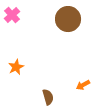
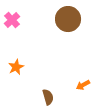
pink cross: moved 5 px down
